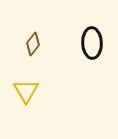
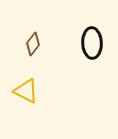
yellow triangle: rotated 32 degrees counterclockwise
